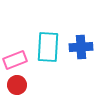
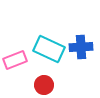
cyan rectangle: moved 1 px right, 2 px down; rotated 68 degrees counterclockwise
red circle: moved 27 px right
